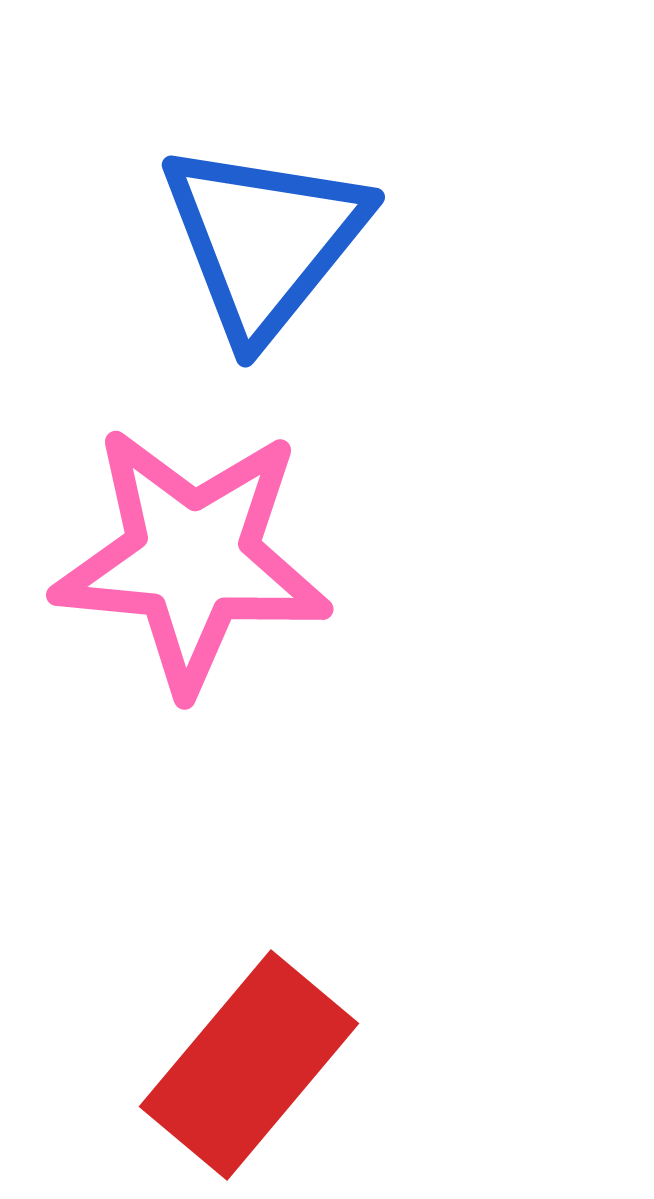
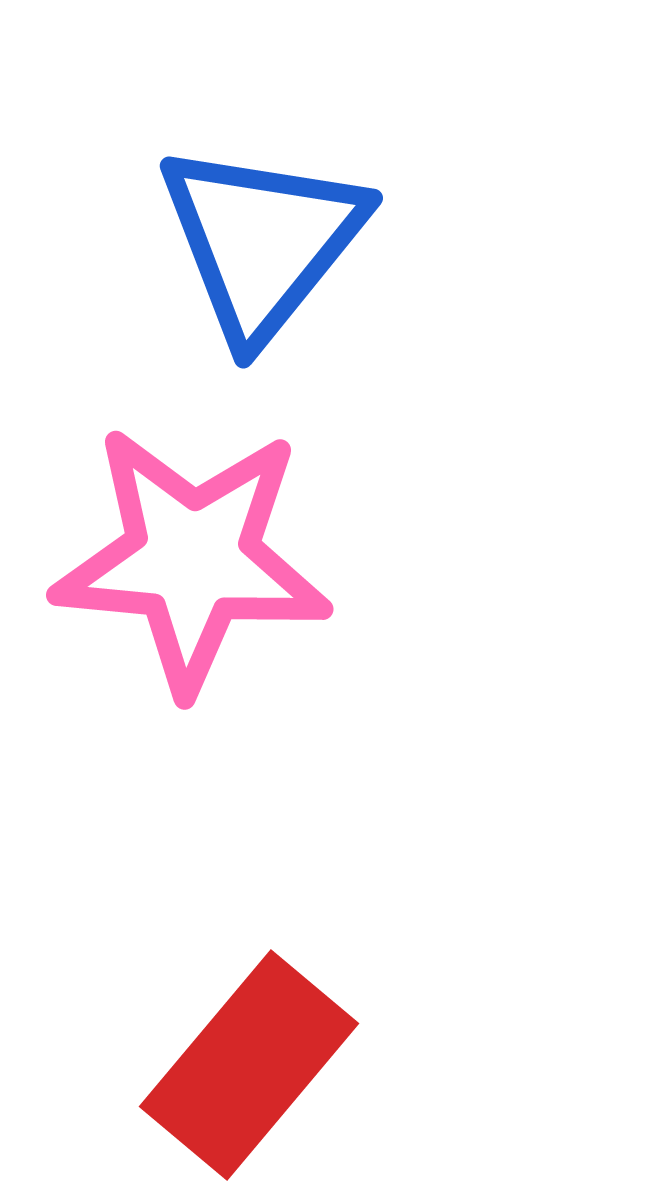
blue triangle: moved 2 px left, 1 px down
